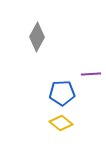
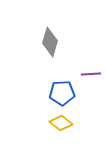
gray diamond: moved 13 px right, 5 px down; rotated 12 degrees counterclockwise
